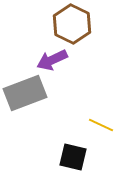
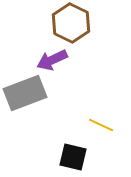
brown hexagon: moved 1 px left, 1 px up
